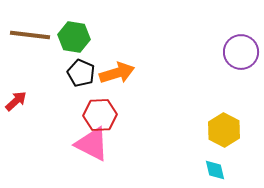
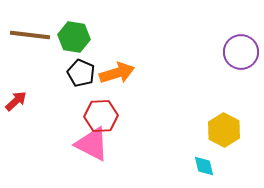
red hexagon: moved 1 px right, 1 px down
cyan diamond: moved 11 px left, 4 px up
